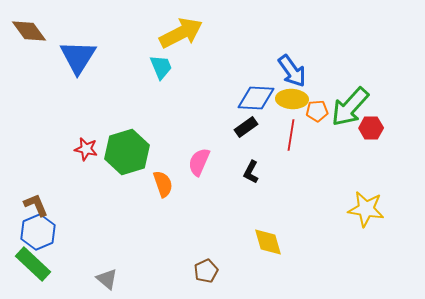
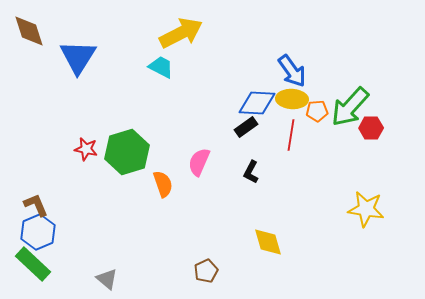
brown diamond: rotated 18 degrees clockwise
cyan trapezoid: rotated 40 degrees counterclockwise
blue diamond: moved 1 px right, 5 px down
